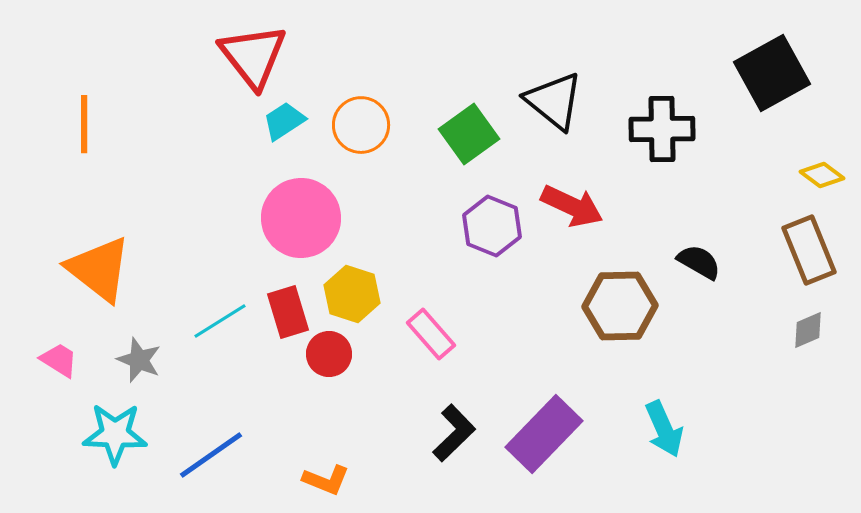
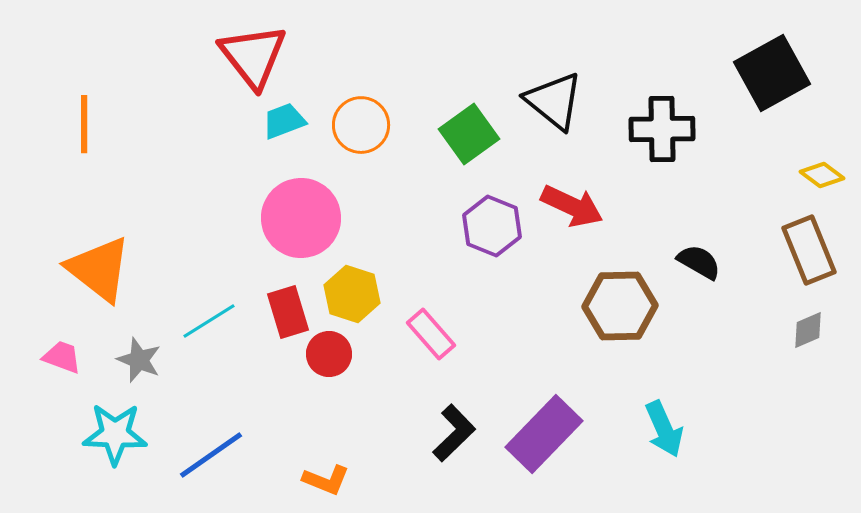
cyan trapezoid: rotated 12 degrees clockwise
cyan line: moved 11 px left
pink trapezoid: moved 3 px right, 3 px up; rotated 12 degrees counterclockwise
